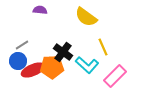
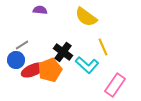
blue circle: moved 2 px left, 1 px up
orange pentagon: moved 2 px left, 3 px down; rotated 20 degrees counterclockwise
pink rectangle: moved 9 px down; rotated 10 degrees counterclockwise
